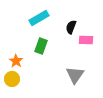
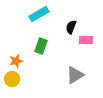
cyan rectangle: moved 4 px up
orange star: rotated 24 degrees clockwise
gray triangle: rotated 24 degrees clockwise
